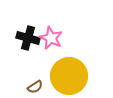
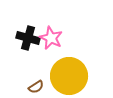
brown semicircle: moved 1 px right
